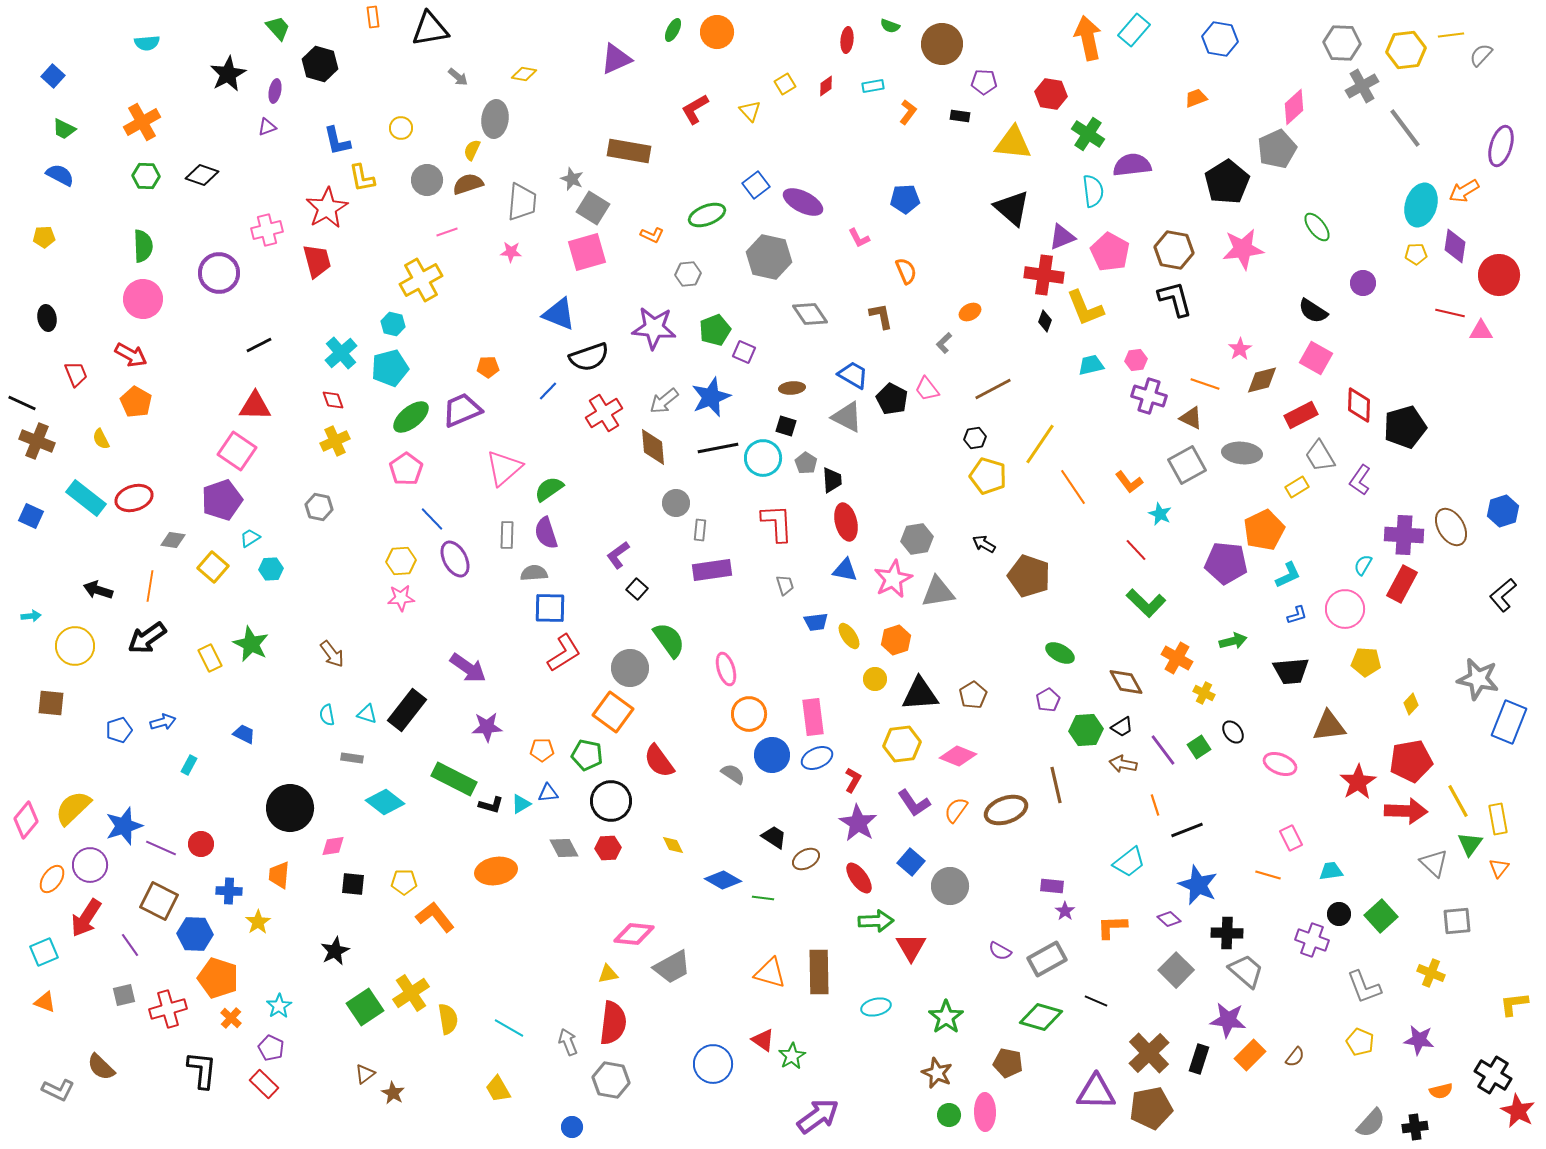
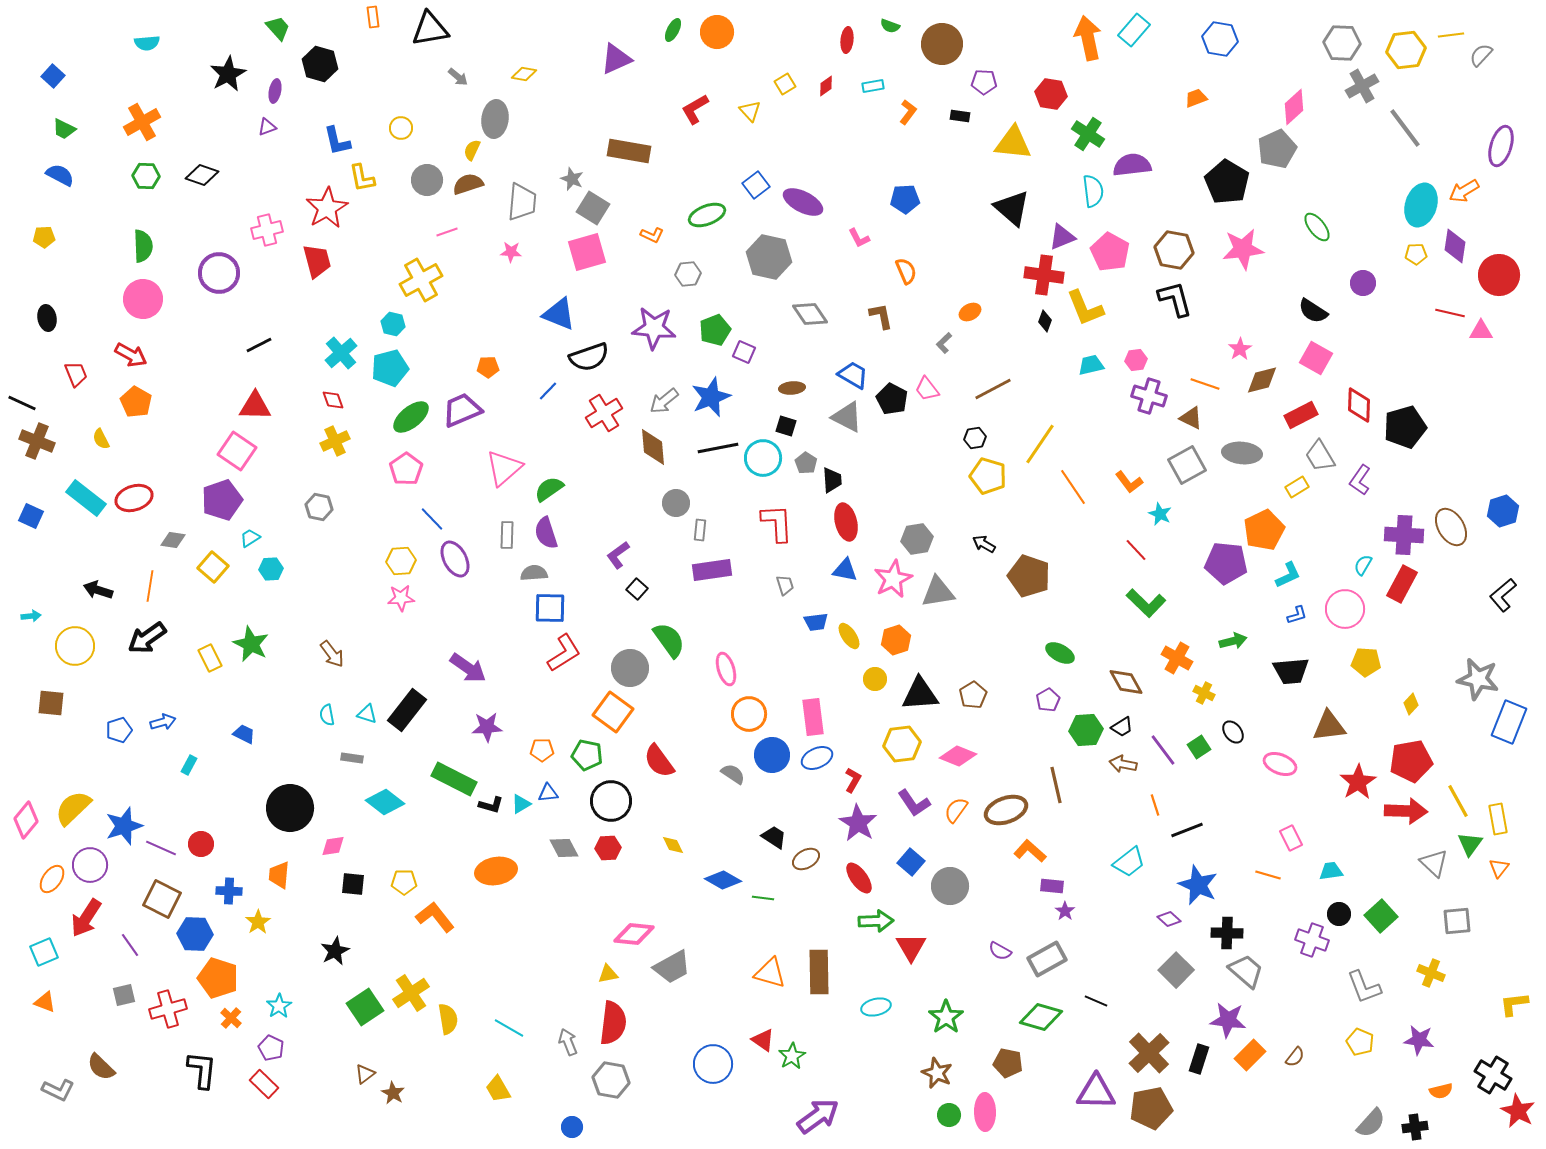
black pentagon at (1227, 182): rotated 9 degrees counterclockwise
brown square at (159, 901): moved 3 px right, 2 px up
orange L-shape at (1112, 927): moved 82 px left, 76 px up; rotated 44 degrees clockwise
